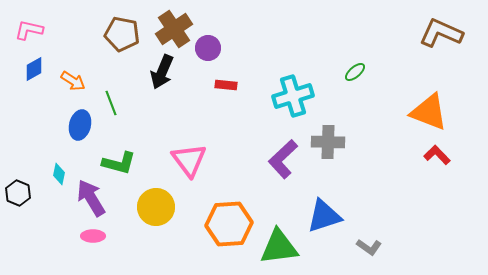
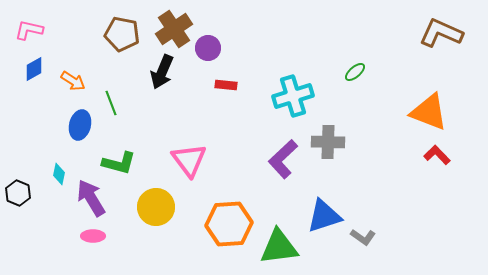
gray L-shape: moved 6 px left, 10 px up
